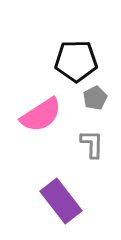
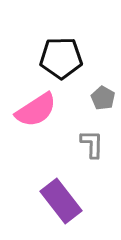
black pentagon: moved 15 px left, 3 px up
gray pentagon: moved 8 px right; rotated 15 degrees counterclockwise
pink semicircle: moved 5 px left, 5 px up
